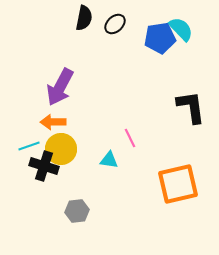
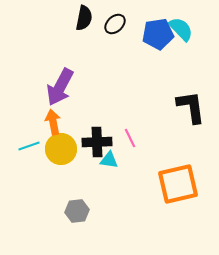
blue pentagon: moved 2 px left, 4 px up
orange arrow: rotated 80 degrees clockwise
black cross: moved 53 px right, 24 px up; rotated 20 degrees counterclockwise
